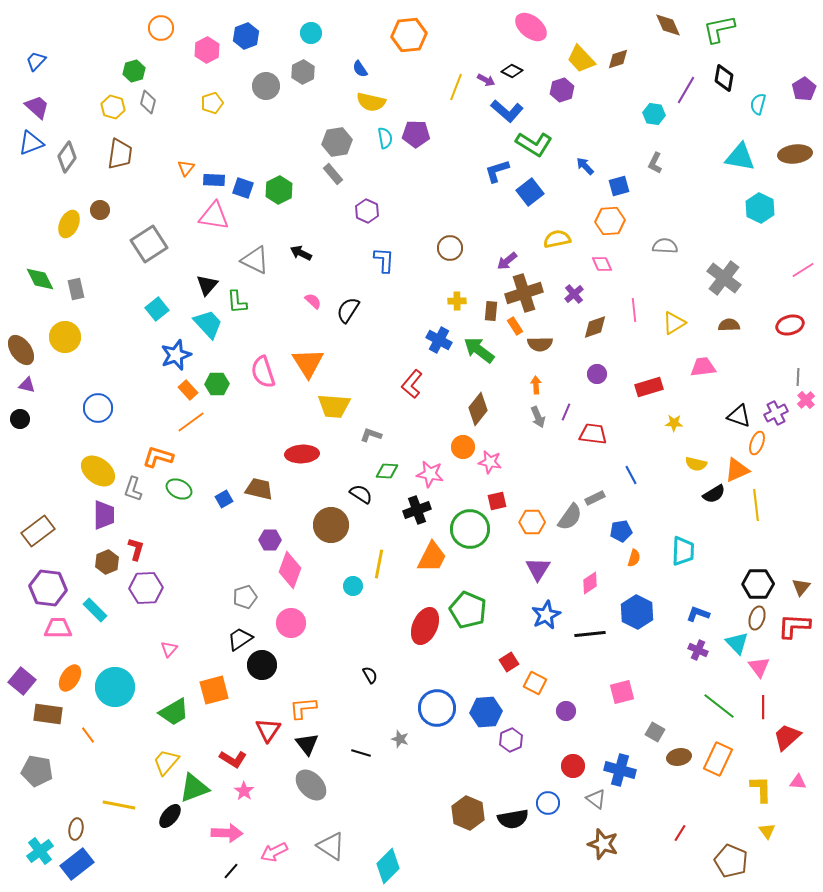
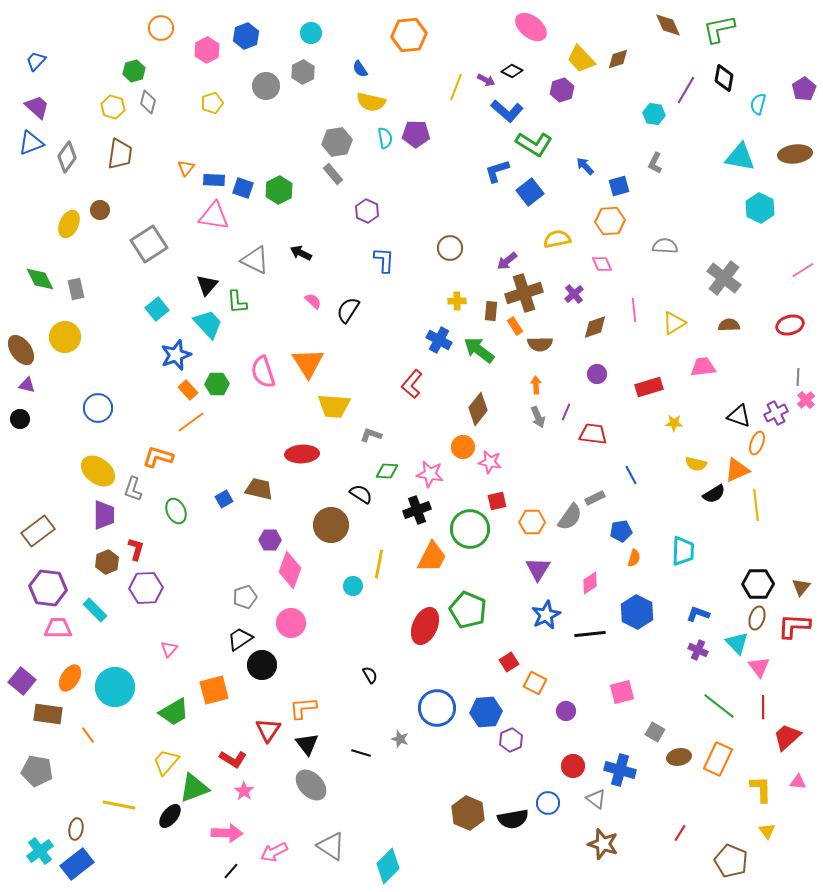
green ellipse at (179, 489): moved 3 px left, 22 px down; rotated 40 degrees clockwise
